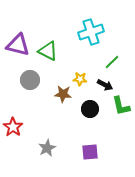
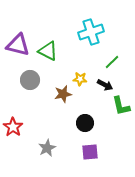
brown star: rotated 18 degrees counterclockwise
black circle: moved 5 px left, 14 px down
